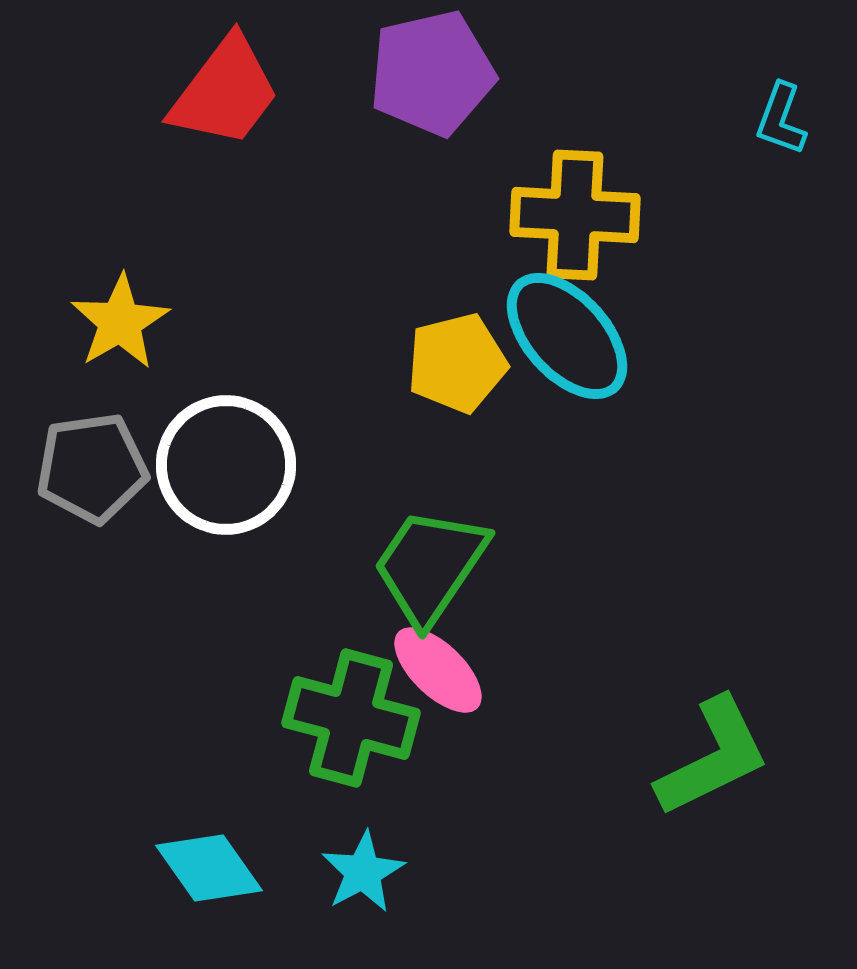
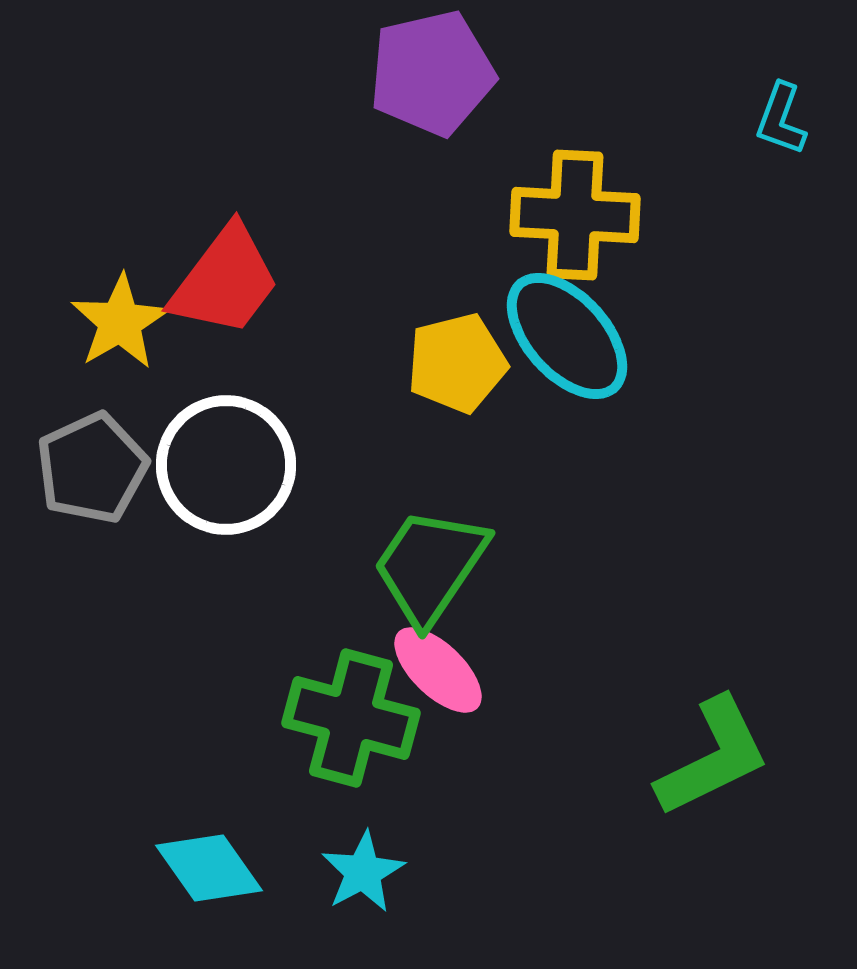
red trapezoid: moved 189 px down
gray pentagon: rotated 17 degrees counterclockwise
